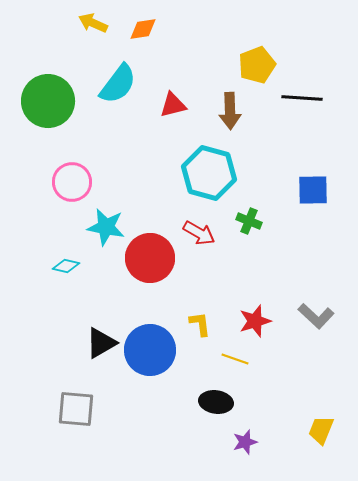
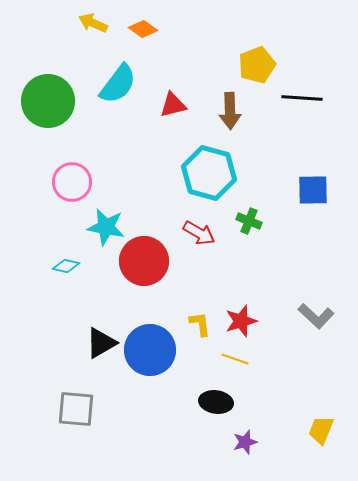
orange diamond: rotated 44 degrees clockwise
red circle: moved 6 px left, 3 px down
red star: moved 14 px left
